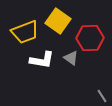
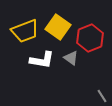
yellow square: moved 6 px down
yellow trapezoid: moved 1 px up
red hexagon: rotated 20 degrees counterclockwise
